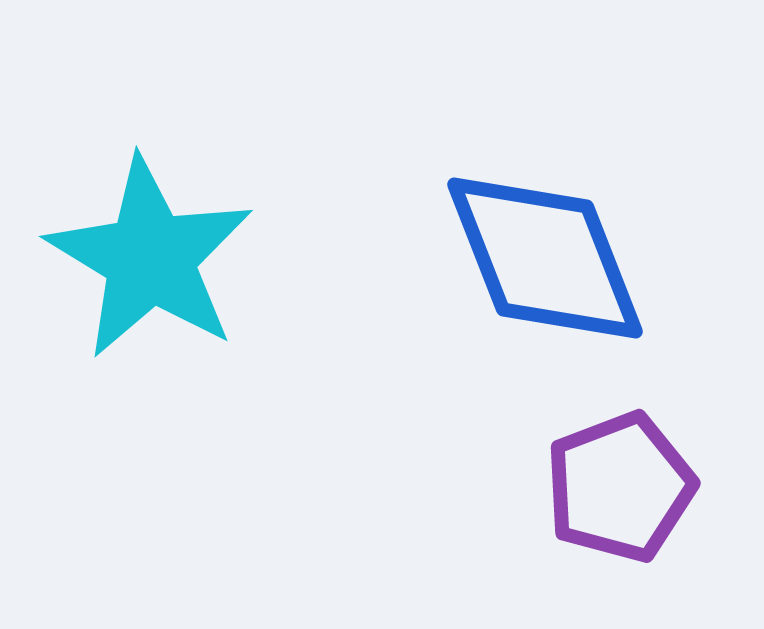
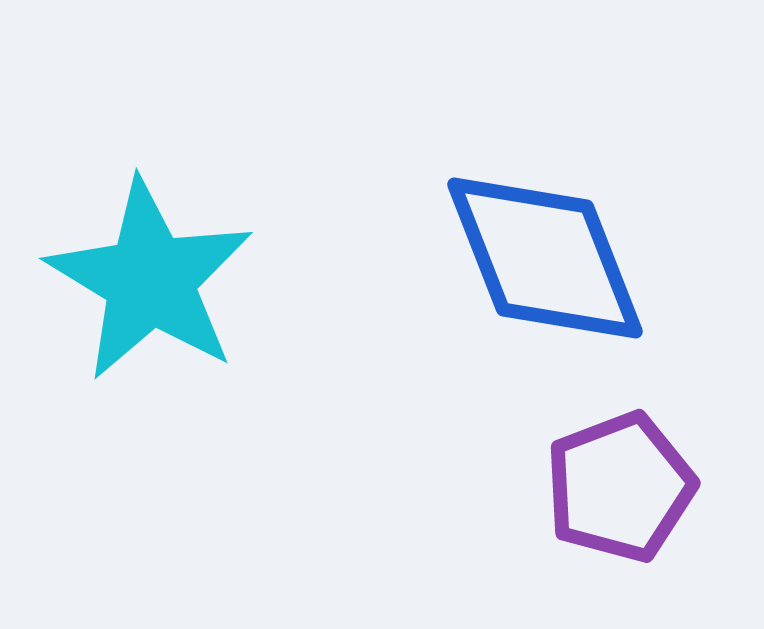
cyan star: moved 22 px down
